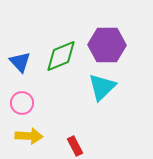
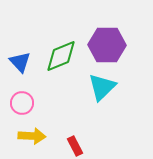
yellow arrow: moved 3 px right
